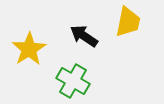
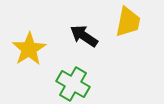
green cross: moved 3 px down
